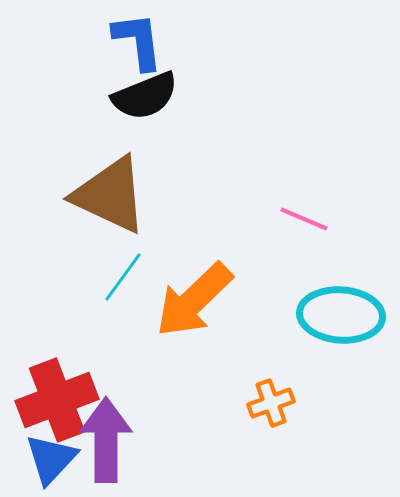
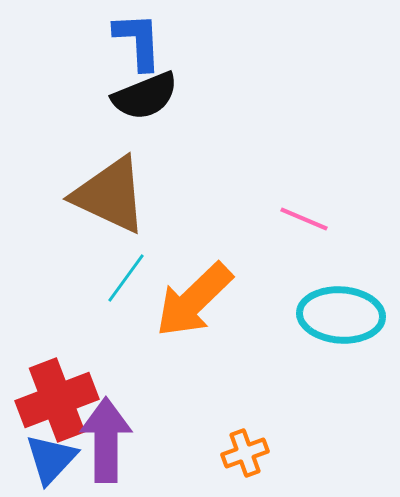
blue L-shape: rotated 4 degrees clockwise
cyan line: moved 3 px right, 1 px down
orange cross: moved 26 px left, 50 px down
